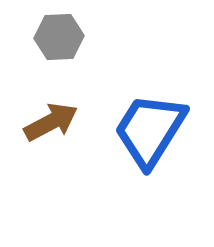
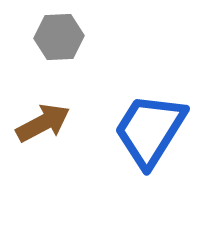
brown arrow: moved 8 px left, 1 px down
